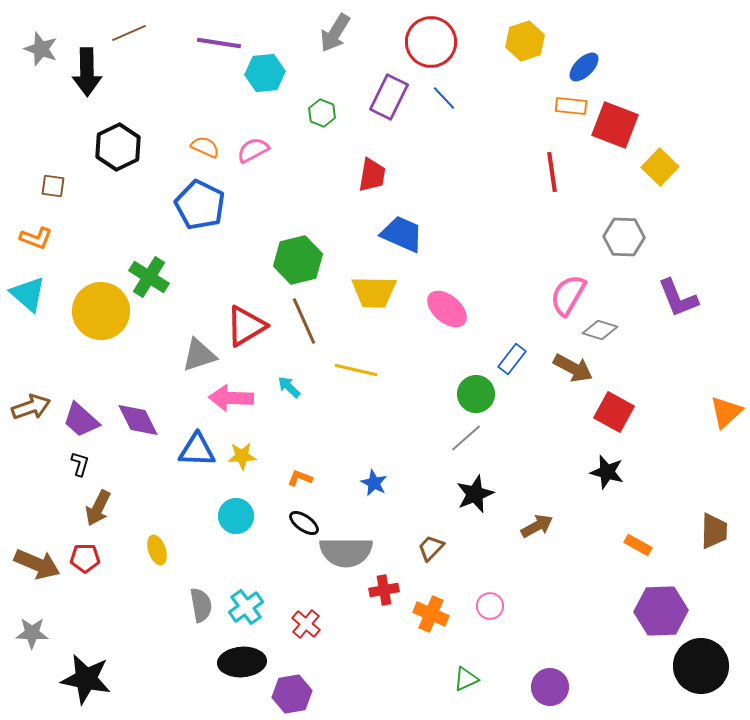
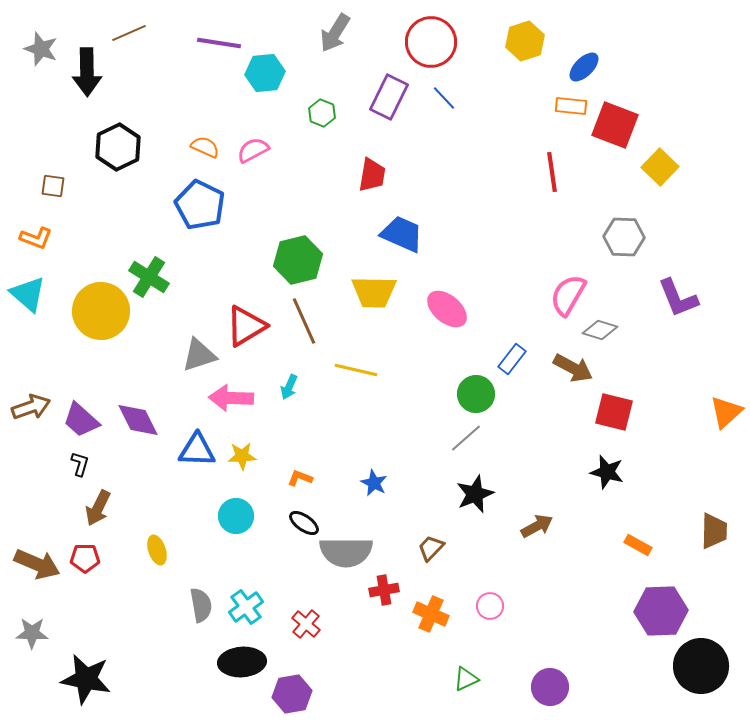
cyan arrow at (289, 387): rotated 110 degrees counterclockwise
red square at (614, 412): rotated 15 degrees counterclockwise
